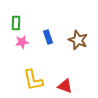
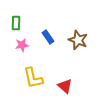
blue rectangle: rotated 16 degrees counterclockwise
pink star: moved 3 px down
yellow L-shape: moved 2 px up
red triangle: rotated 21 degrees clockwise
